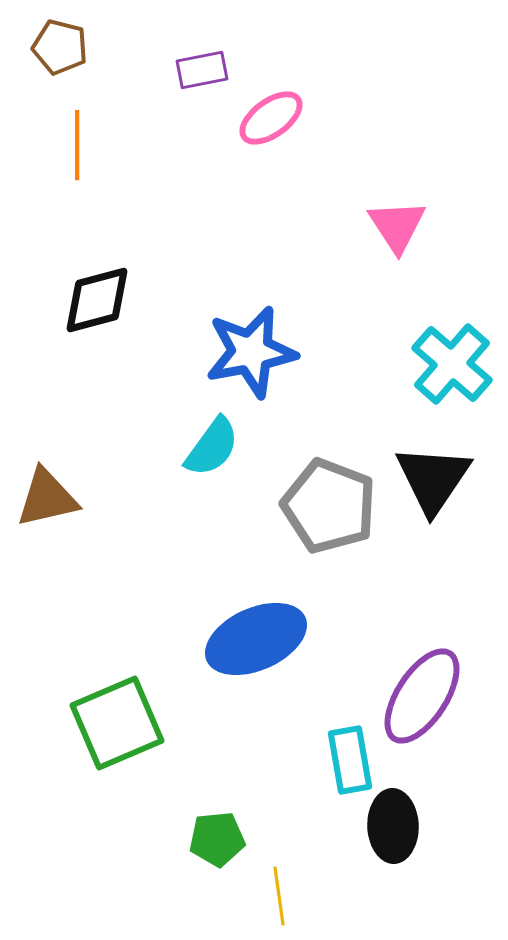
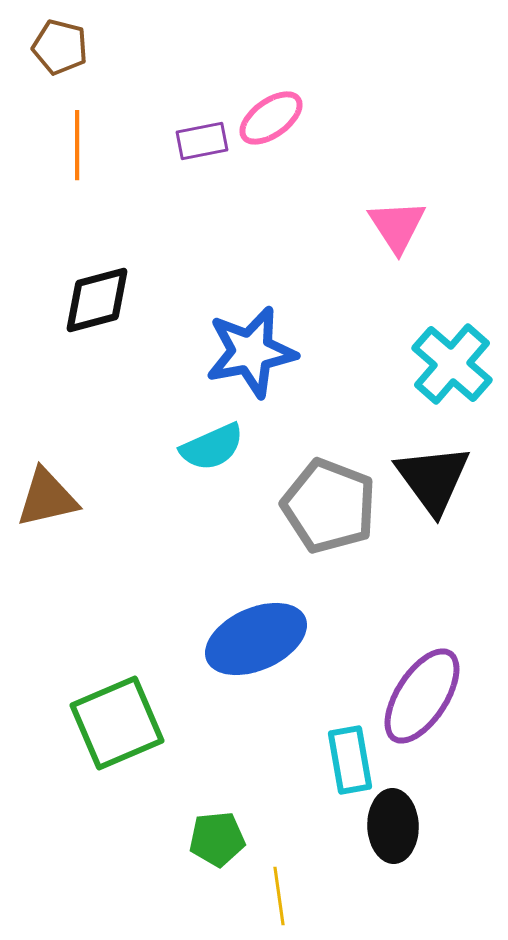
purple rectangle: moved 71 px down
cyan semicircle: rotated 30 degrees clockwise
black triangle: rotated 10 degrees counterclockwise
